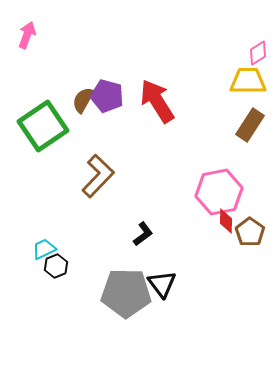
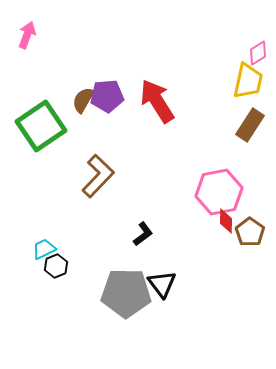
yellow trapezoid: rotated 102 degrees clockwise
purple pentagon: rotated 20 degrees counterclockwise
green square: moved 2 px left
